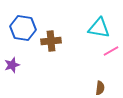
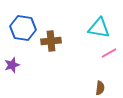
pink line: moved 2 px left, 2 px down
